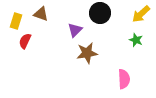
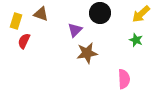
red semicircle: moved 1 px left
